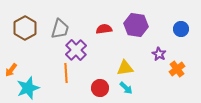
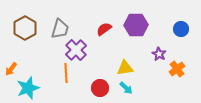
purple hexagon: rotated 10 degrees counterclockwise
red semicircle: rotated 28 degrees counterclockwise
orange arrow: moved 1 px up
